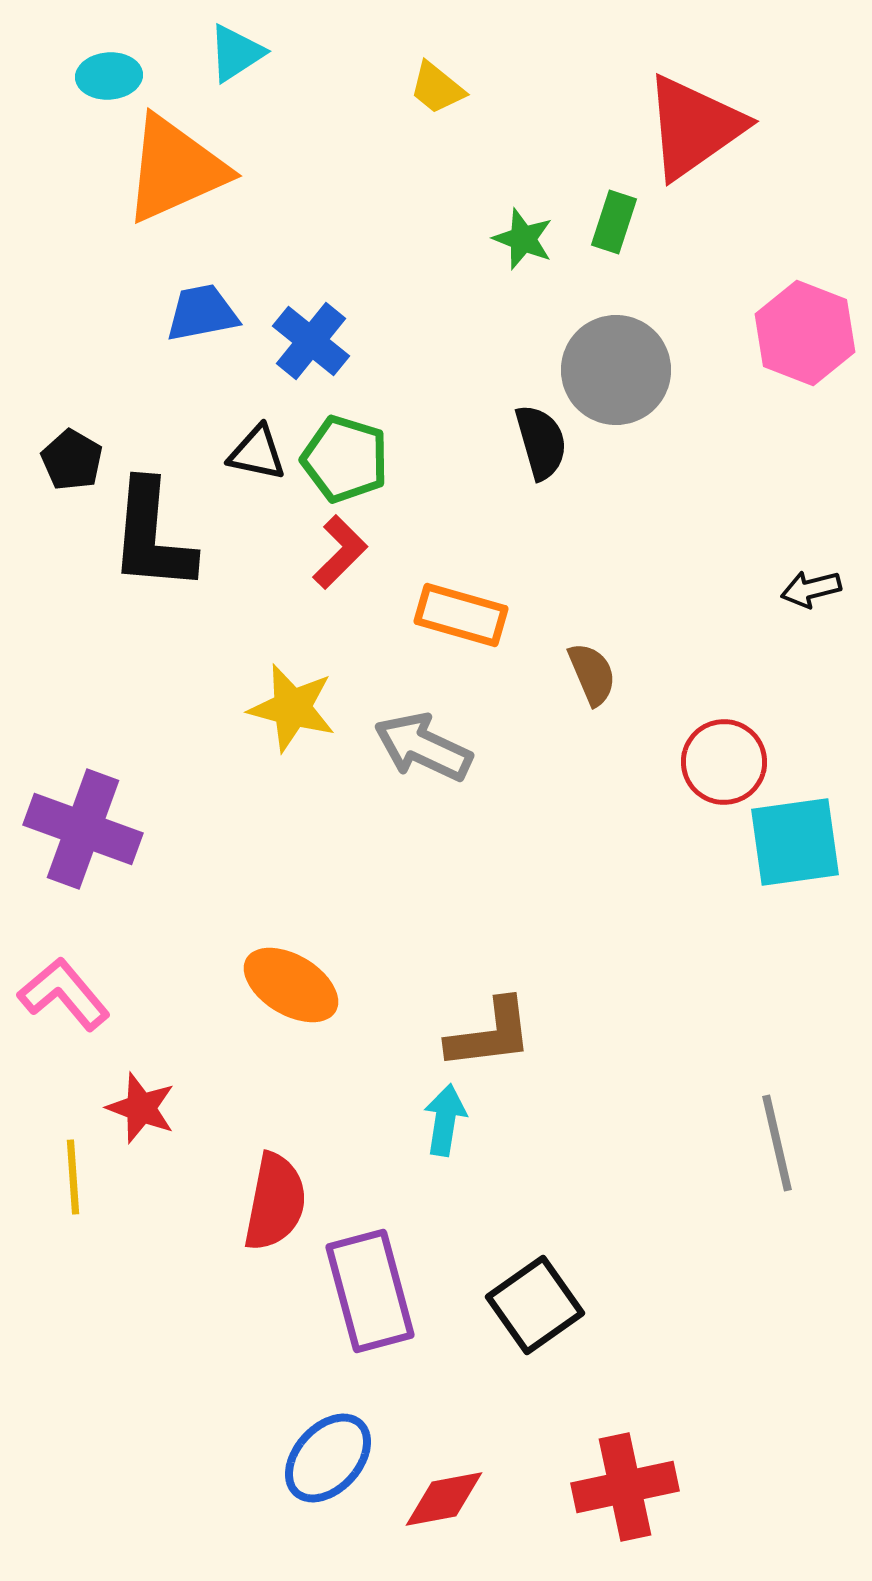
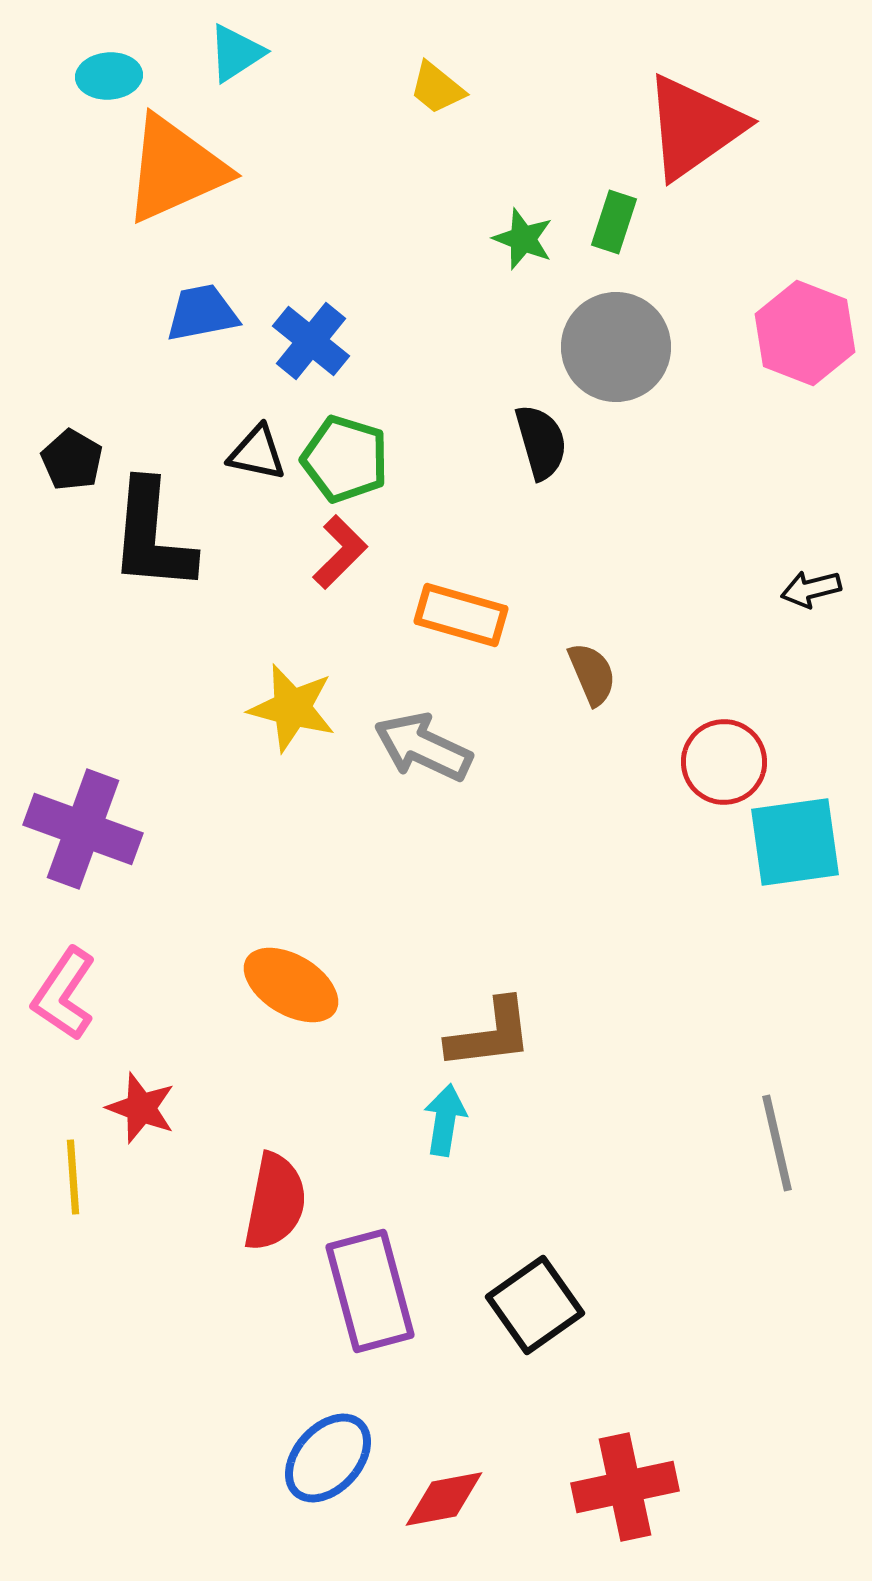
gray circle: moved 23 px up
pink L-shape: rotated 106 degrees counterclockwise
